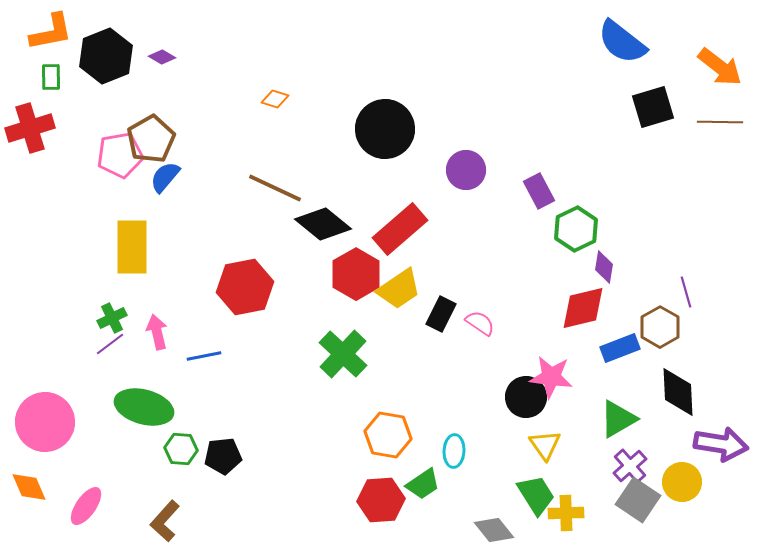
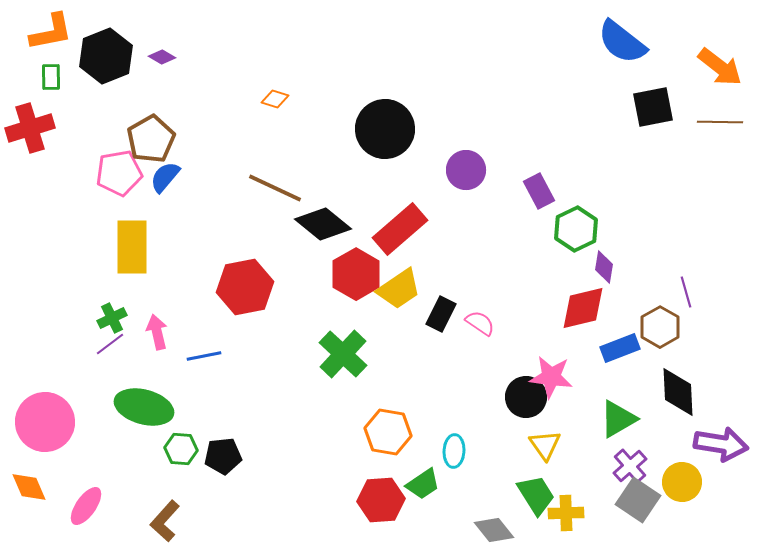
black square at (653, 107): rotated 6 degrees clockwise
pink pentagon at (120, 155): moved 1 px left, 18 px down
orange hexagon at (388, 435): moved 3 px up
